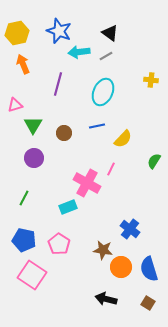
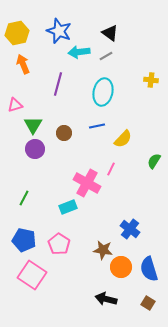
cyan ellipse: rotated 12 degrees counterclockwise
purple circle: moved 1 px right, 9 px up
